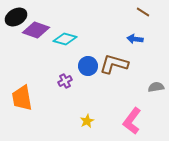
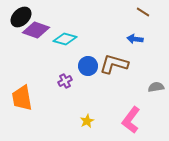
black ellipse: moved 5 px right; rotated 15 degrees counterclockwise
pink L-shape: moved 1 px left, 1 px up
